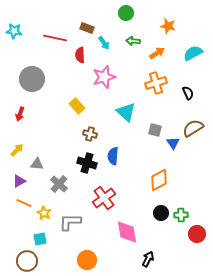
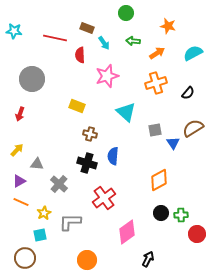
pink star: moved 3 px right, 1 px up
black semicircle: rotated 64 degrees clockwise
yellow rectangle: rotated 28 degrees counterclockwise
gray square: rotated 24 degrees counterclockwise
orange line: moved 3 px left, 1 px up
yellow star: rotated 16 degrees clockwise
pink diamond: rotated 65 degrees clockwise
cyan square: moved 4 px up
brown circle: moved 2 px left, 3 px up
